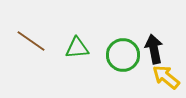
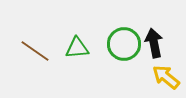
brown line: moved 4 px right, 10 px down
black arrow: moved 6 px up
green circle: moved 1 px right, 11 px up
